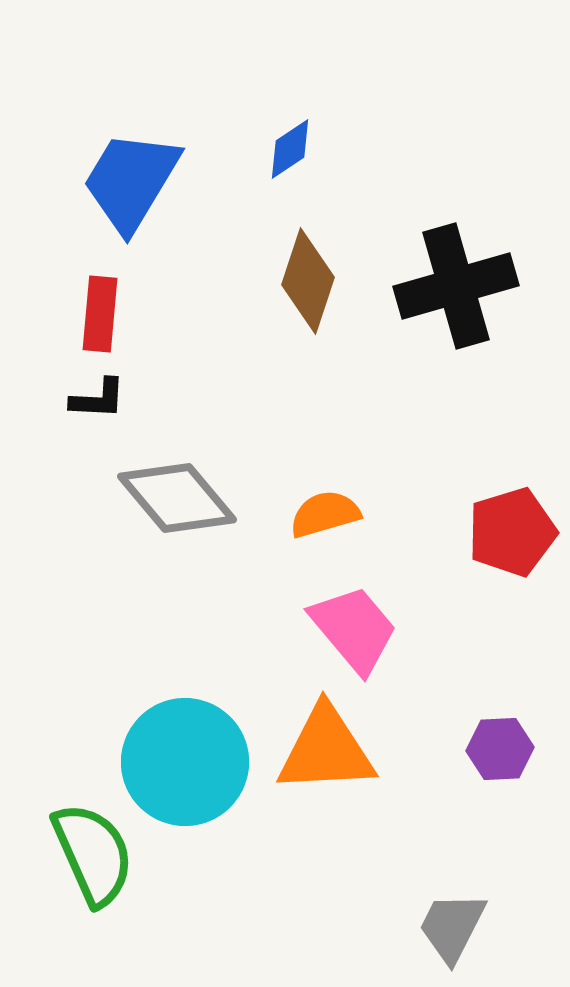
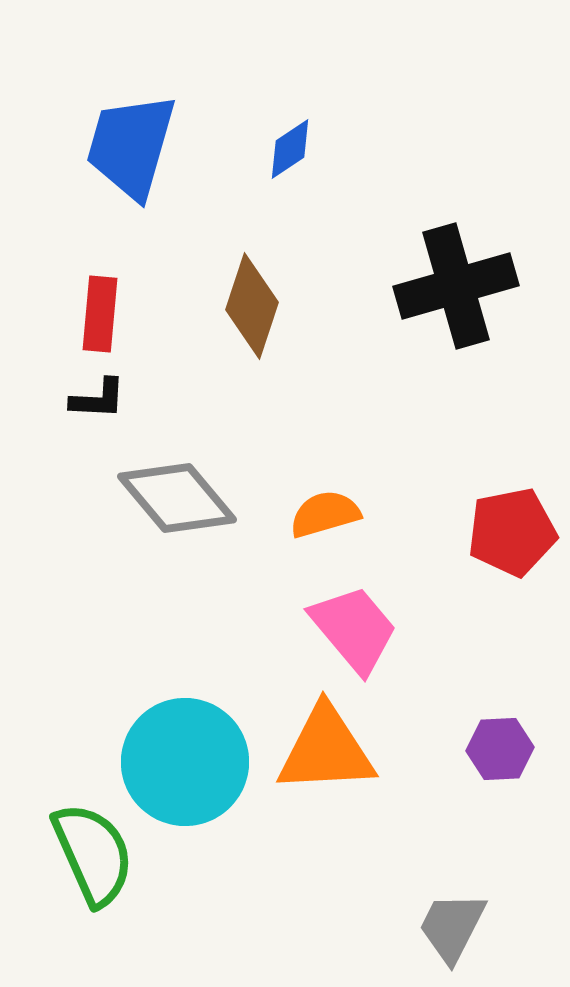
blue trapezoid: moved 35 px up; rotated 15 degrees counterclockwise
brown diamond: moved 56 px left, 25 px down
red pentagon: rotated 6 degrees clockwise
